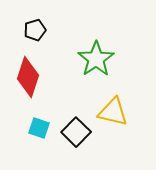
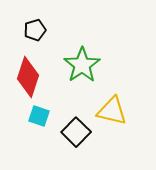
green star: moved 14 px left, 6 px down
yellow triangle: moved 1 px left, 1 px up
cyan square: moved 12 px up
